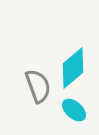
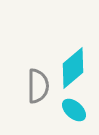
gray semicircle: rotated 20 degrees clockwise
